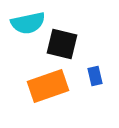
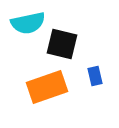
orange rectangle: moved 1 px left, 1 px down
